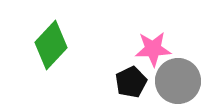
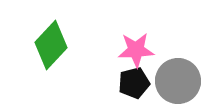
pink star: moved 17 px left, 1 px down
black pentagon: moved 3 px right, 1 px down; rotated 12 degrees clockwise
